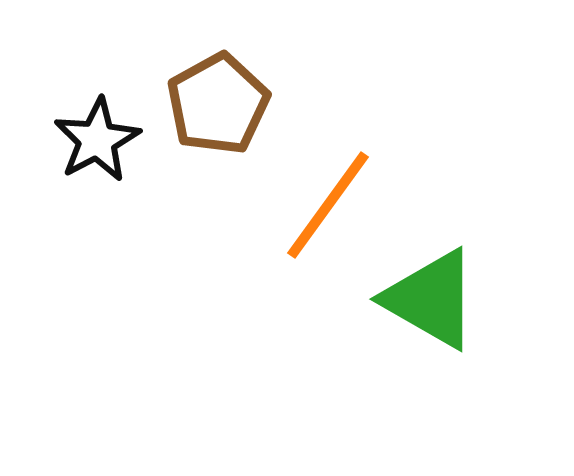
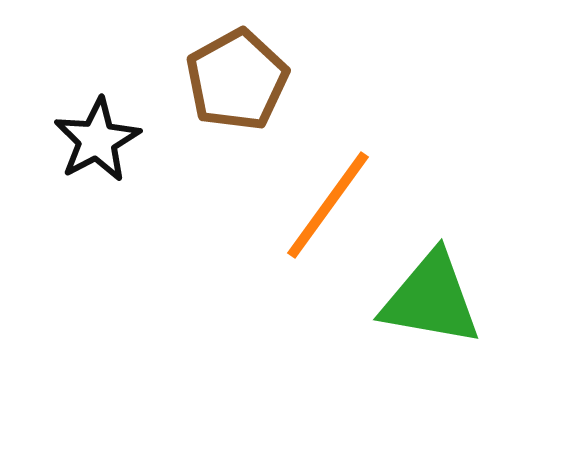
brown pentagon: moved 19 px right, 24 px up
green triangle: rotated 20 degrees counterclockwise
